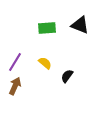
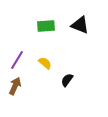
green rectangle: moved 1 px left, 2 px up
purple line: moved 2 px right, 2 px up
black semicircle: moved 4 px down
